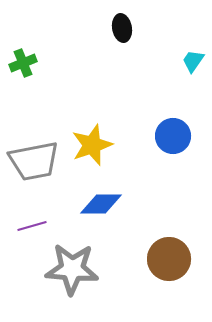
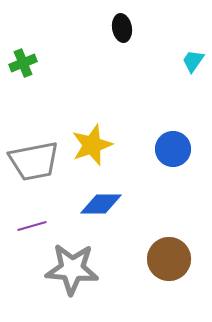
blue circle: moved 13 px down
